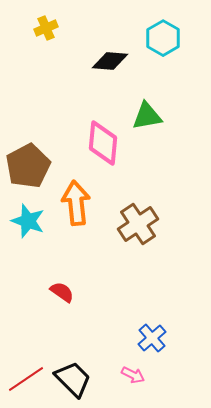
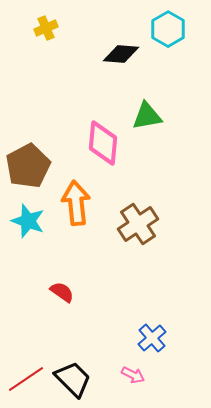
cyan hexagon: moved 5 px right, 9 px up
black diamond: moved 11 px right, 7 px up
